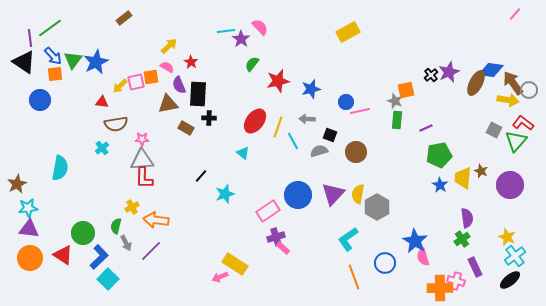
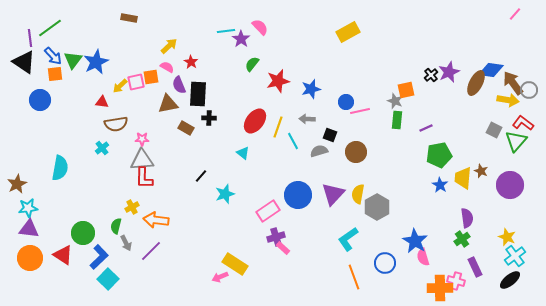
brown rectangle at (124, 18): moved 5 px right; rotated 49 degrees clockwise
